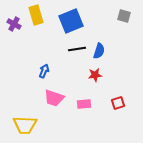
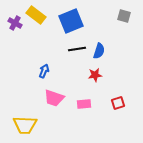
yellow rectangle: rotated 36 degrees counterclockwise
purple cross: moved 1 px right, 1 px up
